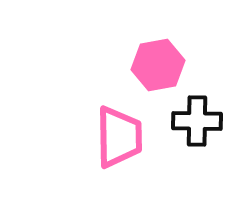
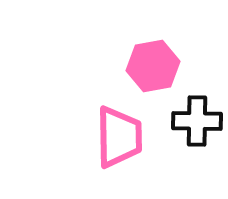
pink hexagon: moved 5 px left, 1 px down
